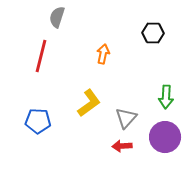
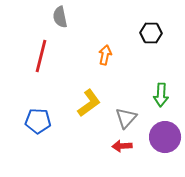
gray semicircle: moved 3 px right; rotated 30 degrees counterclockwise
black hexagon: moved 2 px left
orange arrow: moved 2 px right, 1 px down
green arrow: moved 5 px left, 2 px up
